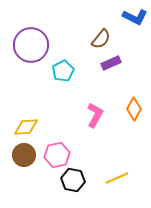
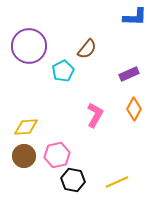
blue L-shape: rotated 25 degrees counterclockwise
brown semicircle: moved 14 px left, 10 px down
purple circle: moved 2 px left, 1 px down
purple rectangle: moved 18 px right, 11 px down
brown circle: moved 1 px down
yellow line: moved 4 px down
